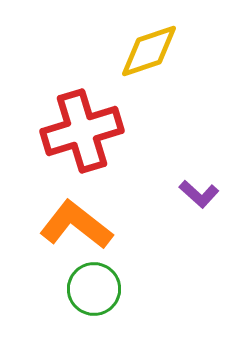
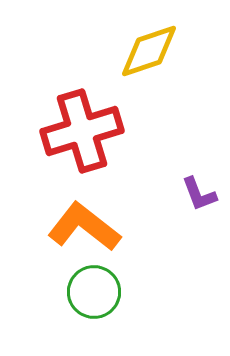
purple L-shape: rotated 27 degrees clockwise
orange L-shape: moved 8 px right, 2 px down
green circle: moved 3 px down
